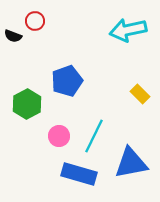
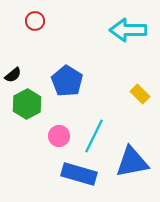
cyan arrow: rotated 12 degrees clockwise
black semicircle: moved 39 px down; rotated 60 degrees counterclockwise
blue pentagon: rotated 20 degrees counterclockwise
blue triangle: moved 1 px right, 1 px up
